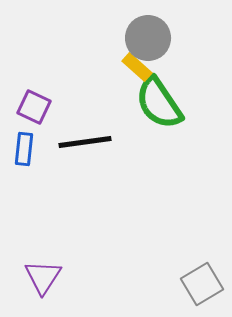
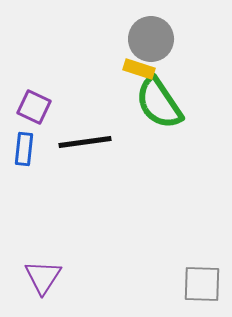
gray circle: moved 3 px right, 1 px down
yellow rectangle: moved 2 px right, 2 px down; rotated 24 degrees counterclockwise
gray square: rotated 33 degrees clockwise
